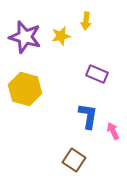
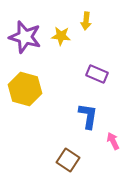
yellow star: rotated 18 degrees clockwise
pink arrow: moved 10 px down
brown square: moved 6 px left
